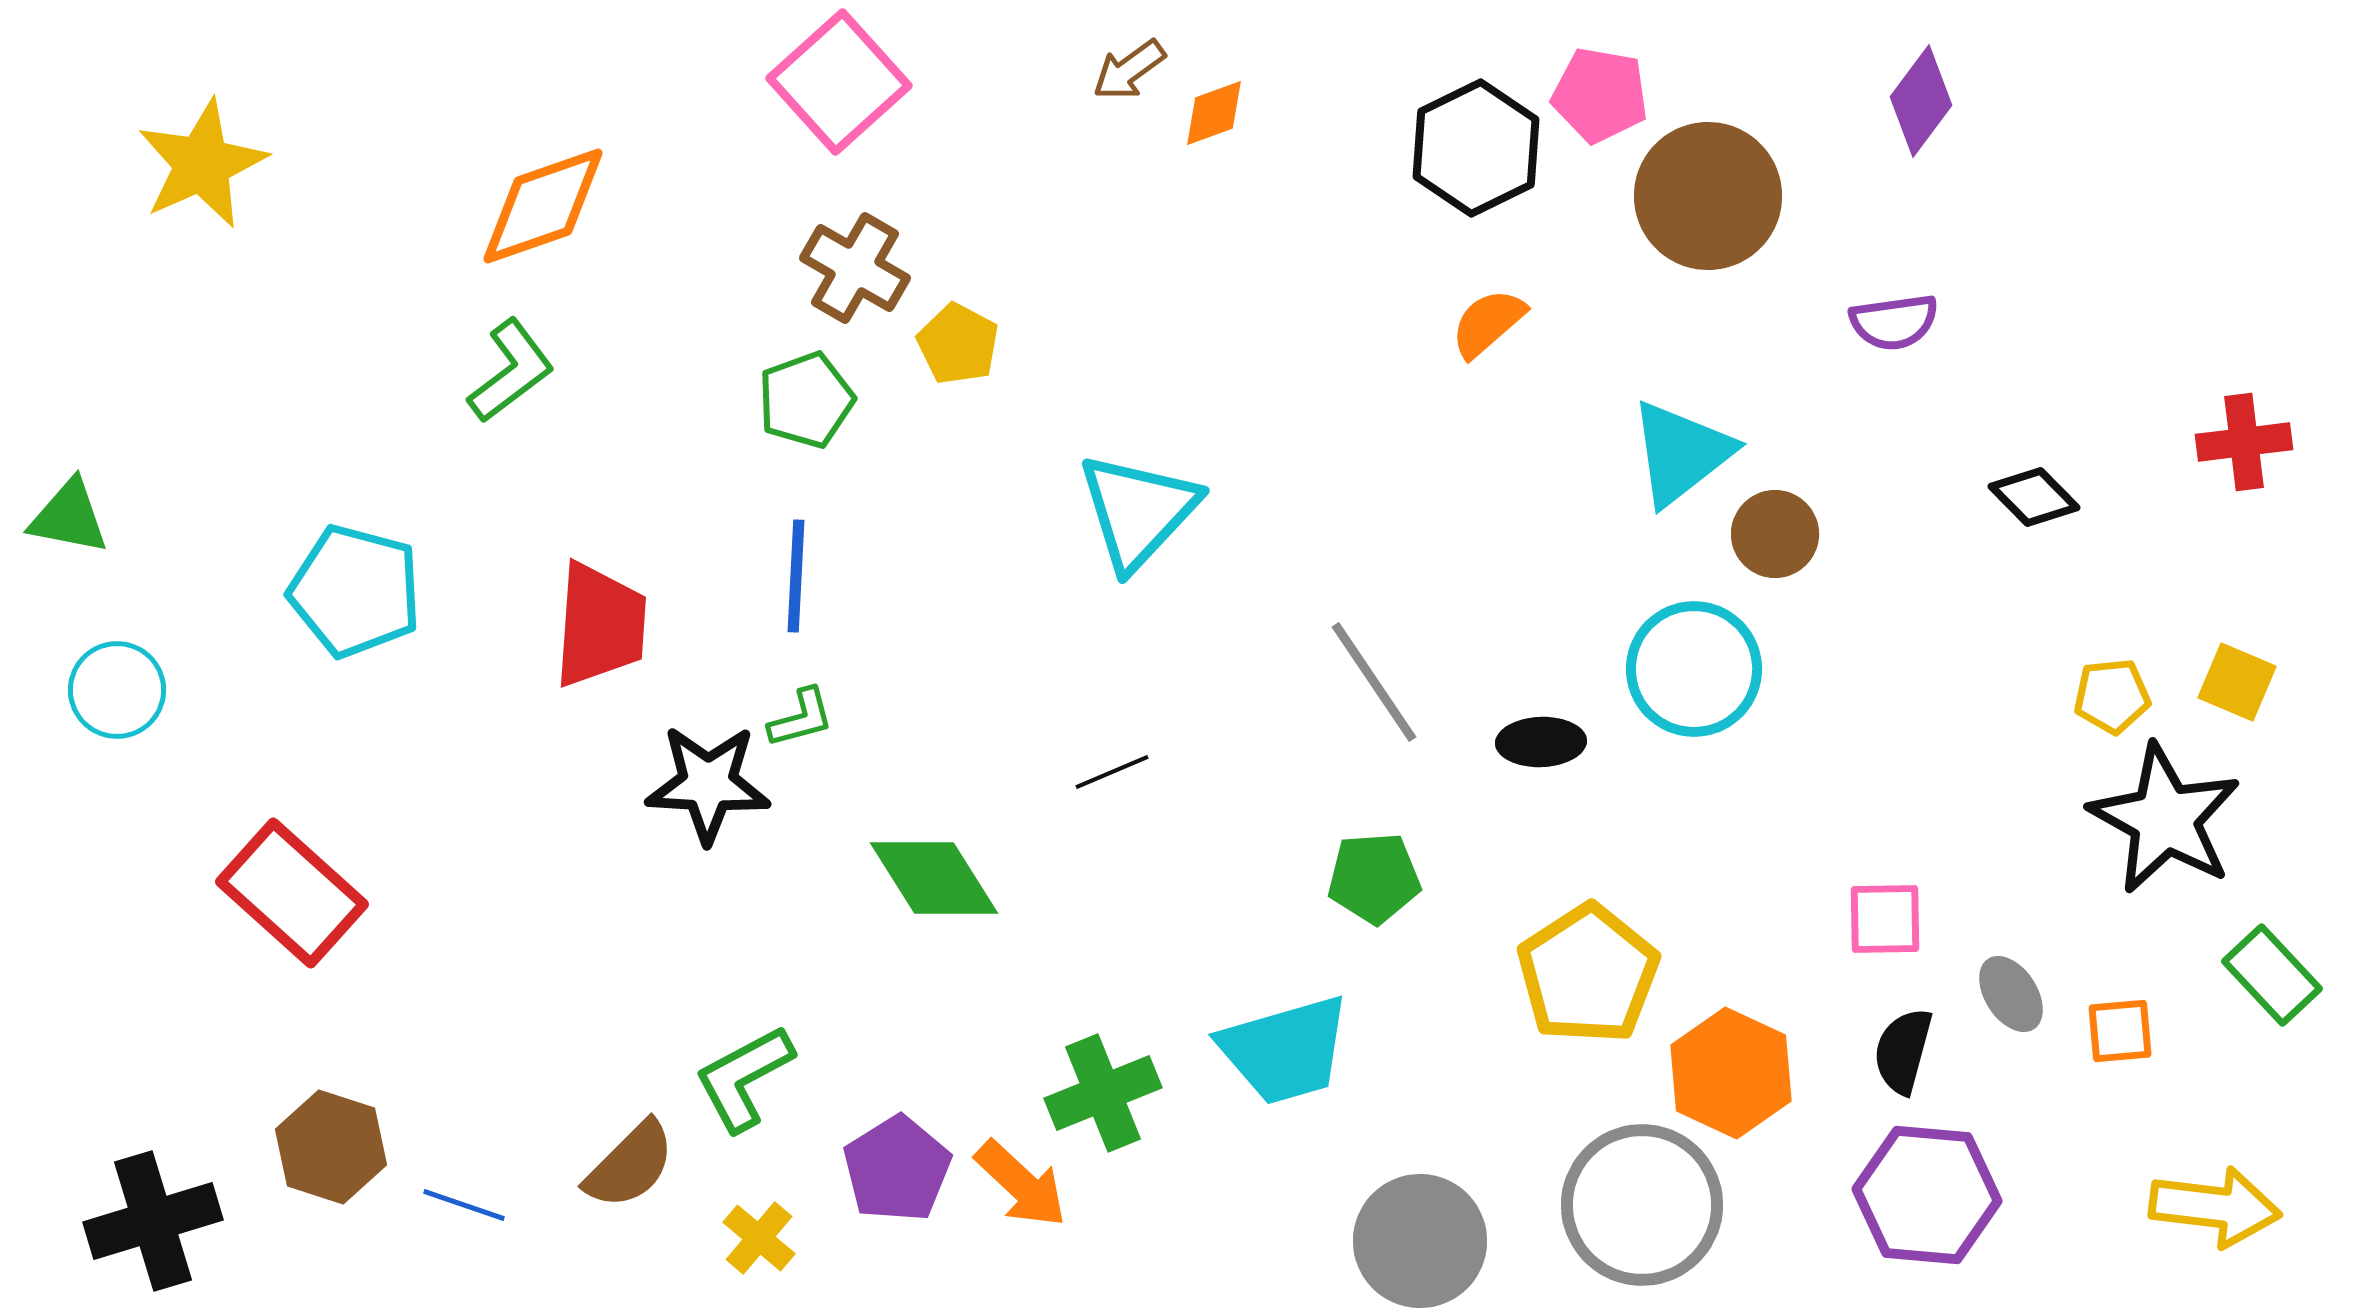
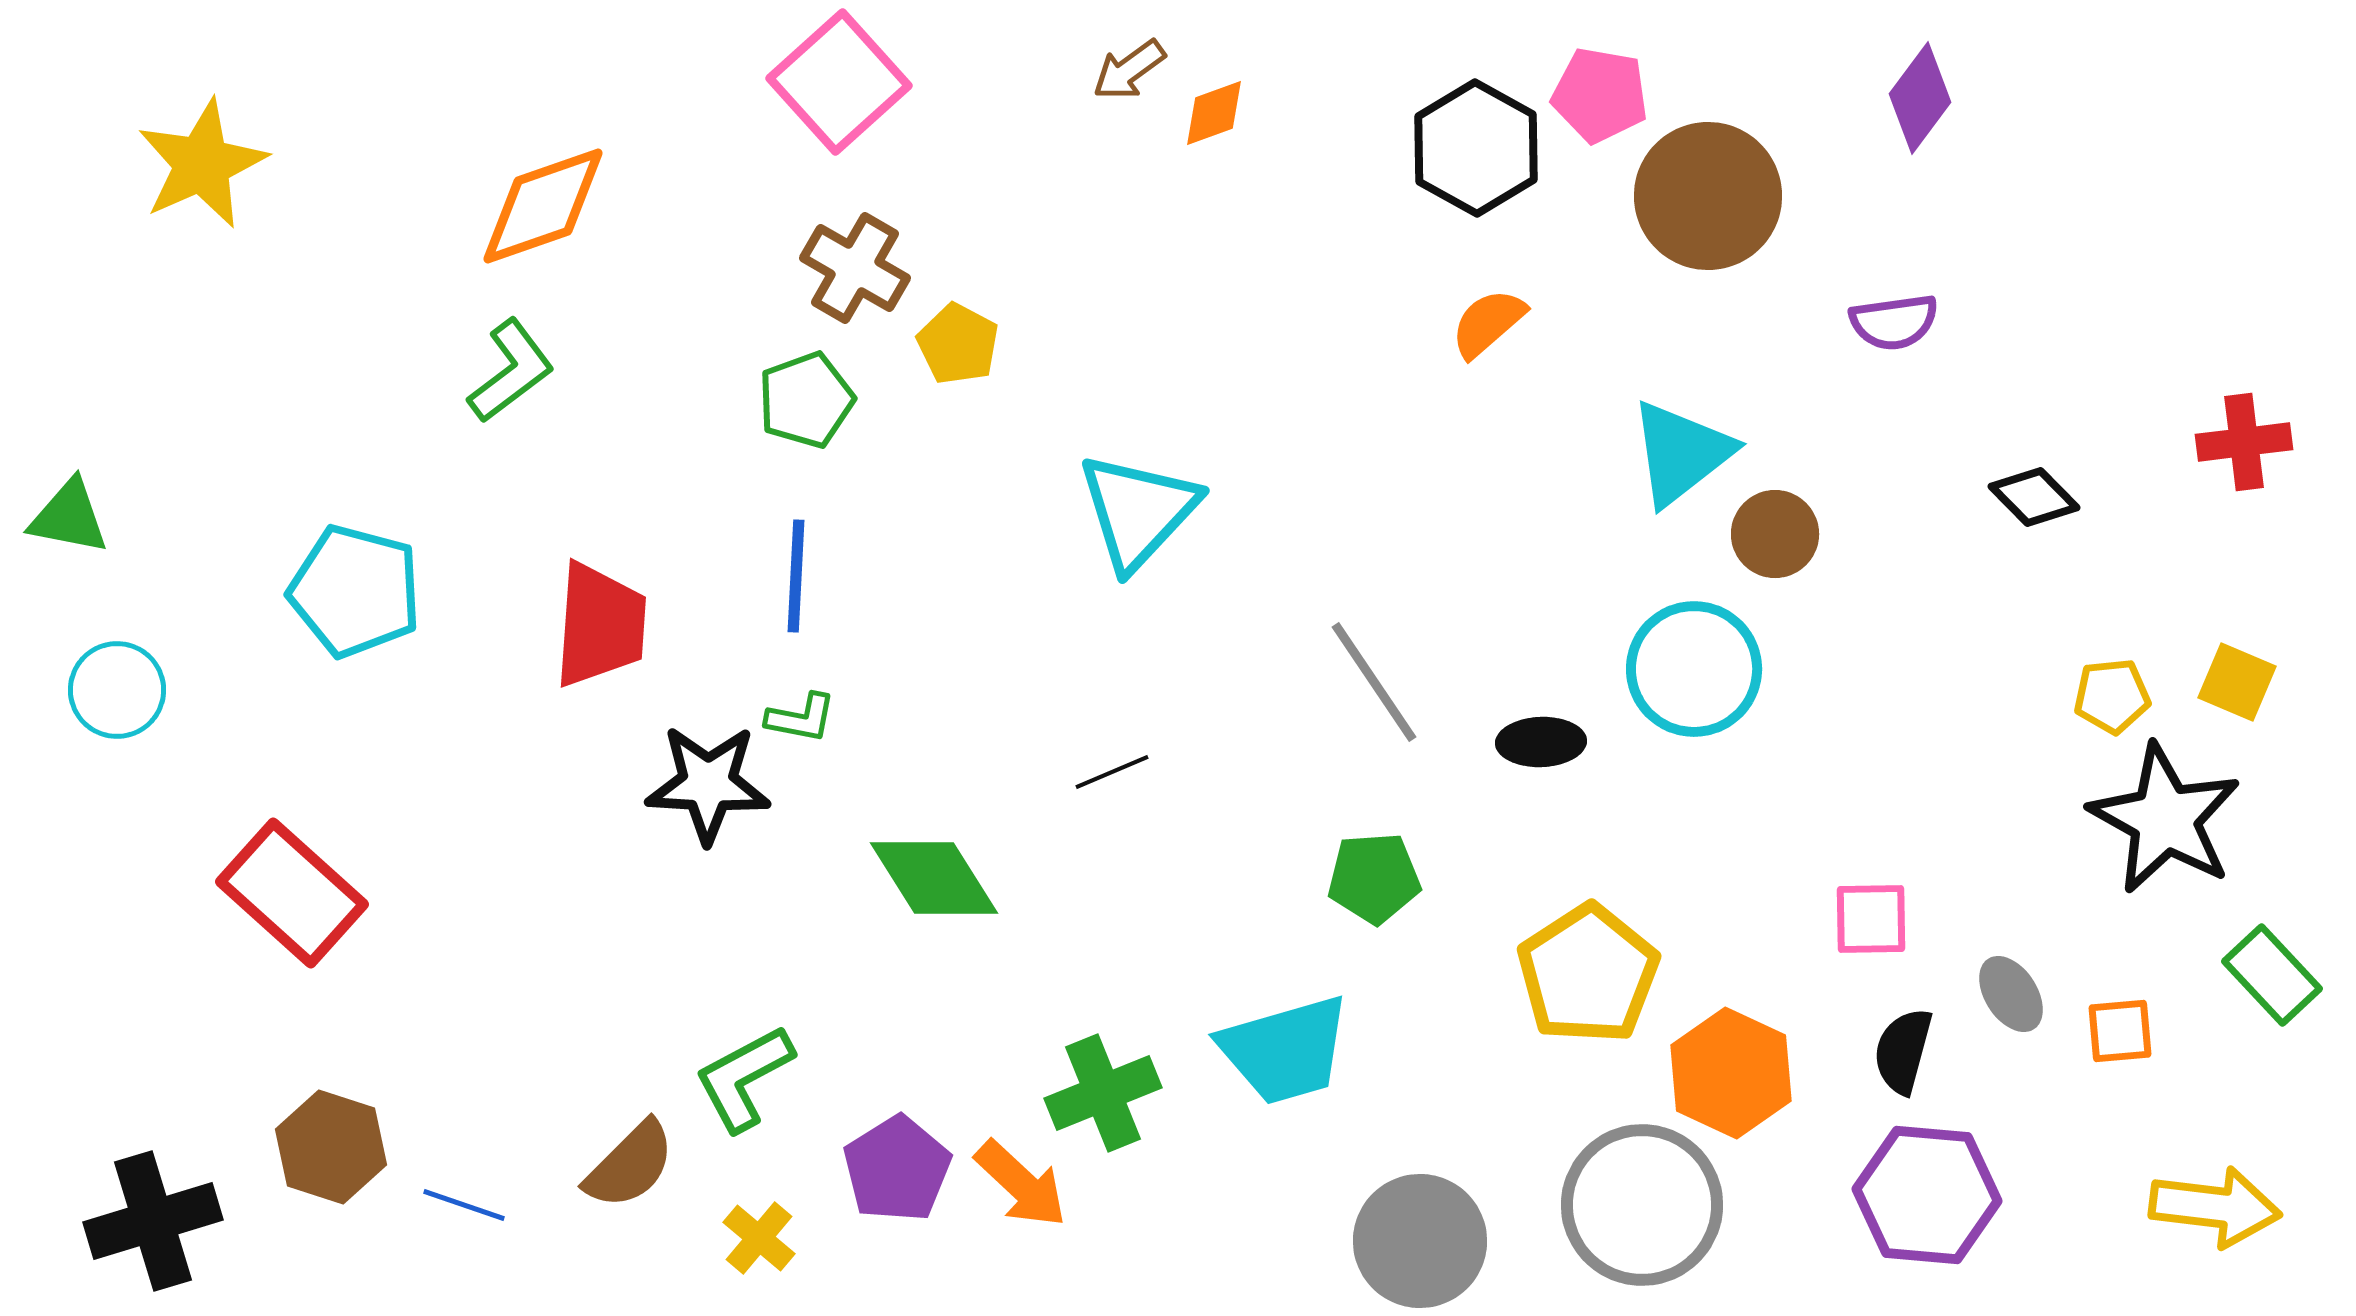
purple diamond at (1921, 101): moved 1 px left, 3 px up
black hexagon at (1476, 148): rotated 5 degrees counterclockwise
green L-shape at (801, 718): rotated 26 degrees clockwise
pink square at (1885, 919): moved 14 px left
